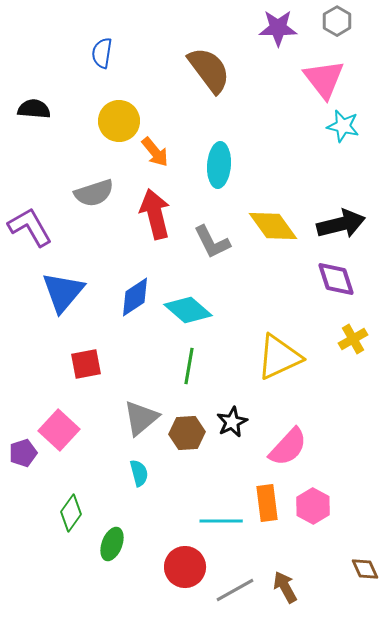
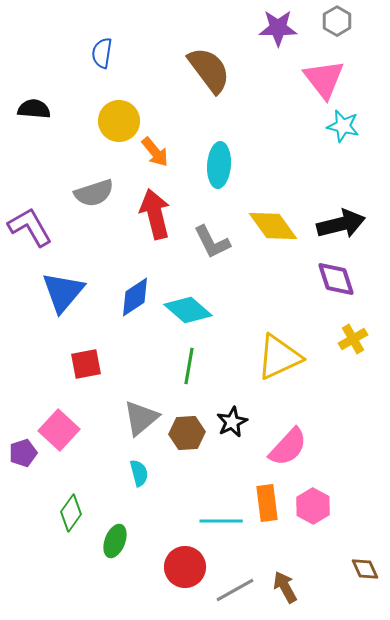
green ellipse: moved 3 px right, 3 px up
